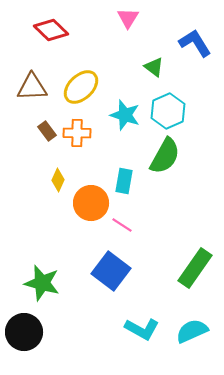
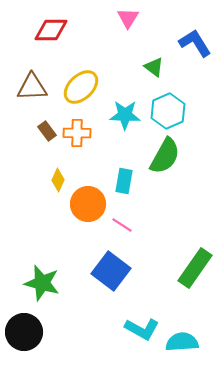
red diamond: rotated 44 degrees counterclockwise
cyan star: rotated 16 degrees counterclockwise
orange circle: moved 3 px left, 1 px down
cyan semicircle: moved 10 px left, 11 px down; rotated 20 degrees clockwise
